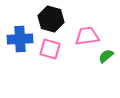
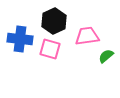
black hexagon: moved 3 px right, 2 px down; rotated 20 degrees clockwise
blue cross: rotated 10 degrees clockwise
